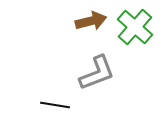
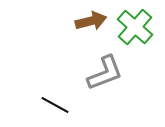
gray L-shape: moved 8 px right
black line: rotated 20 degrees clockwise
